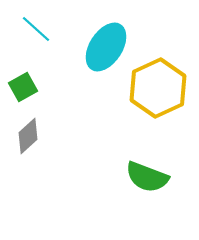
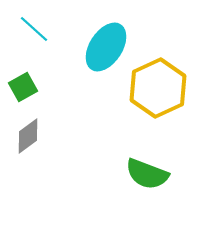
cyan line: moved 2 px left
gray diamond: rotated 6 degrees clockwise
green semicircle: moved 3 px up
